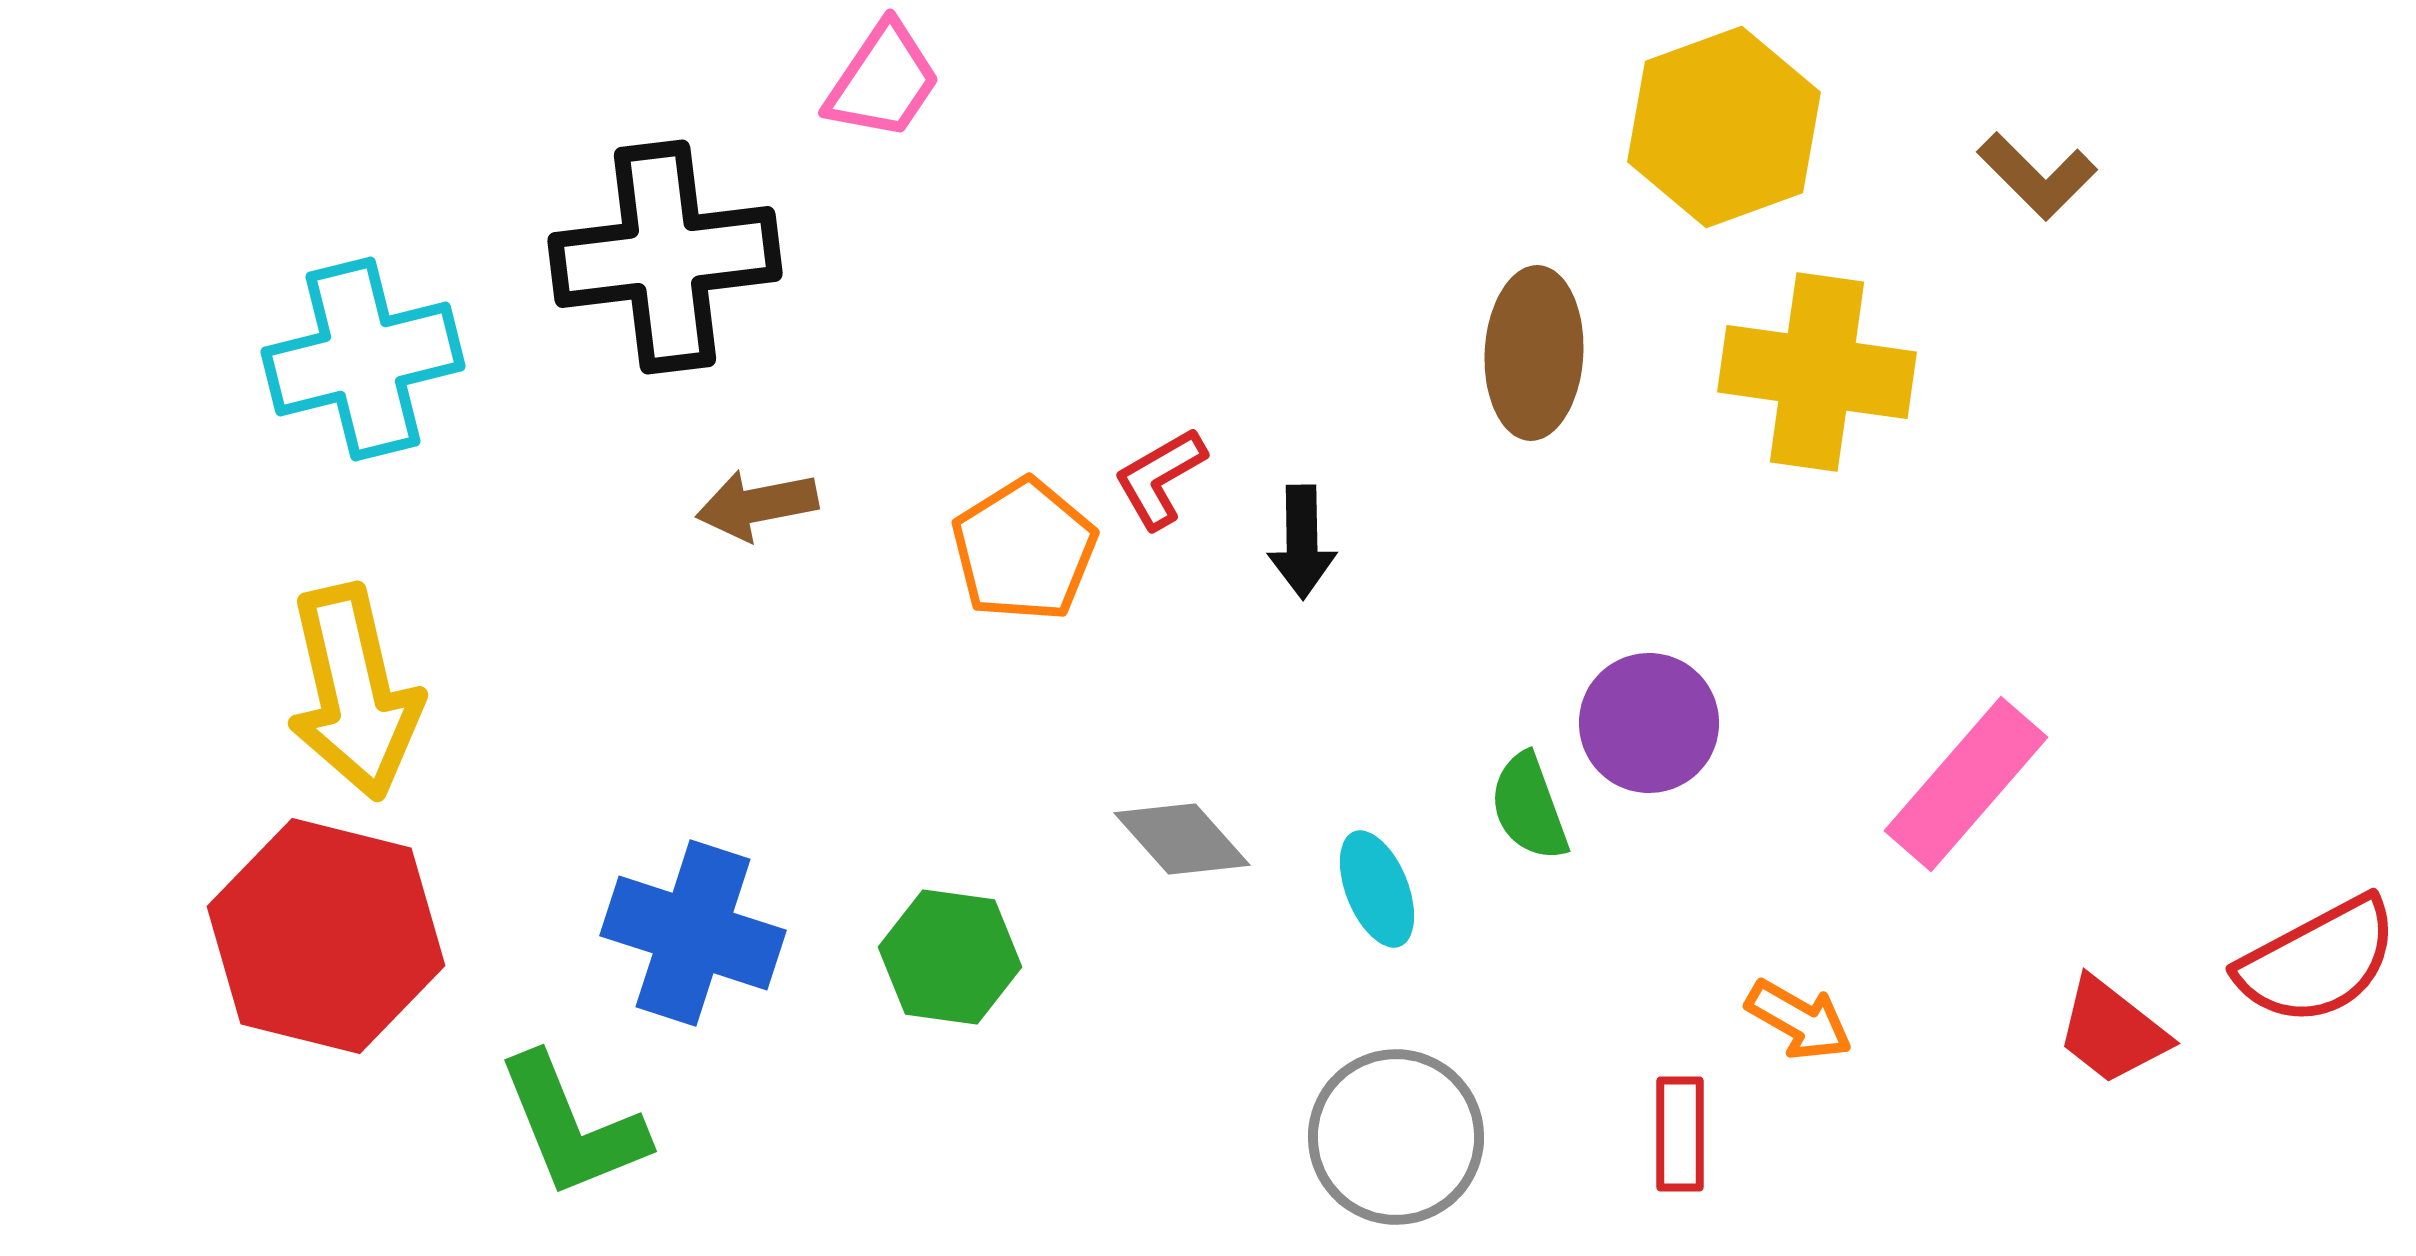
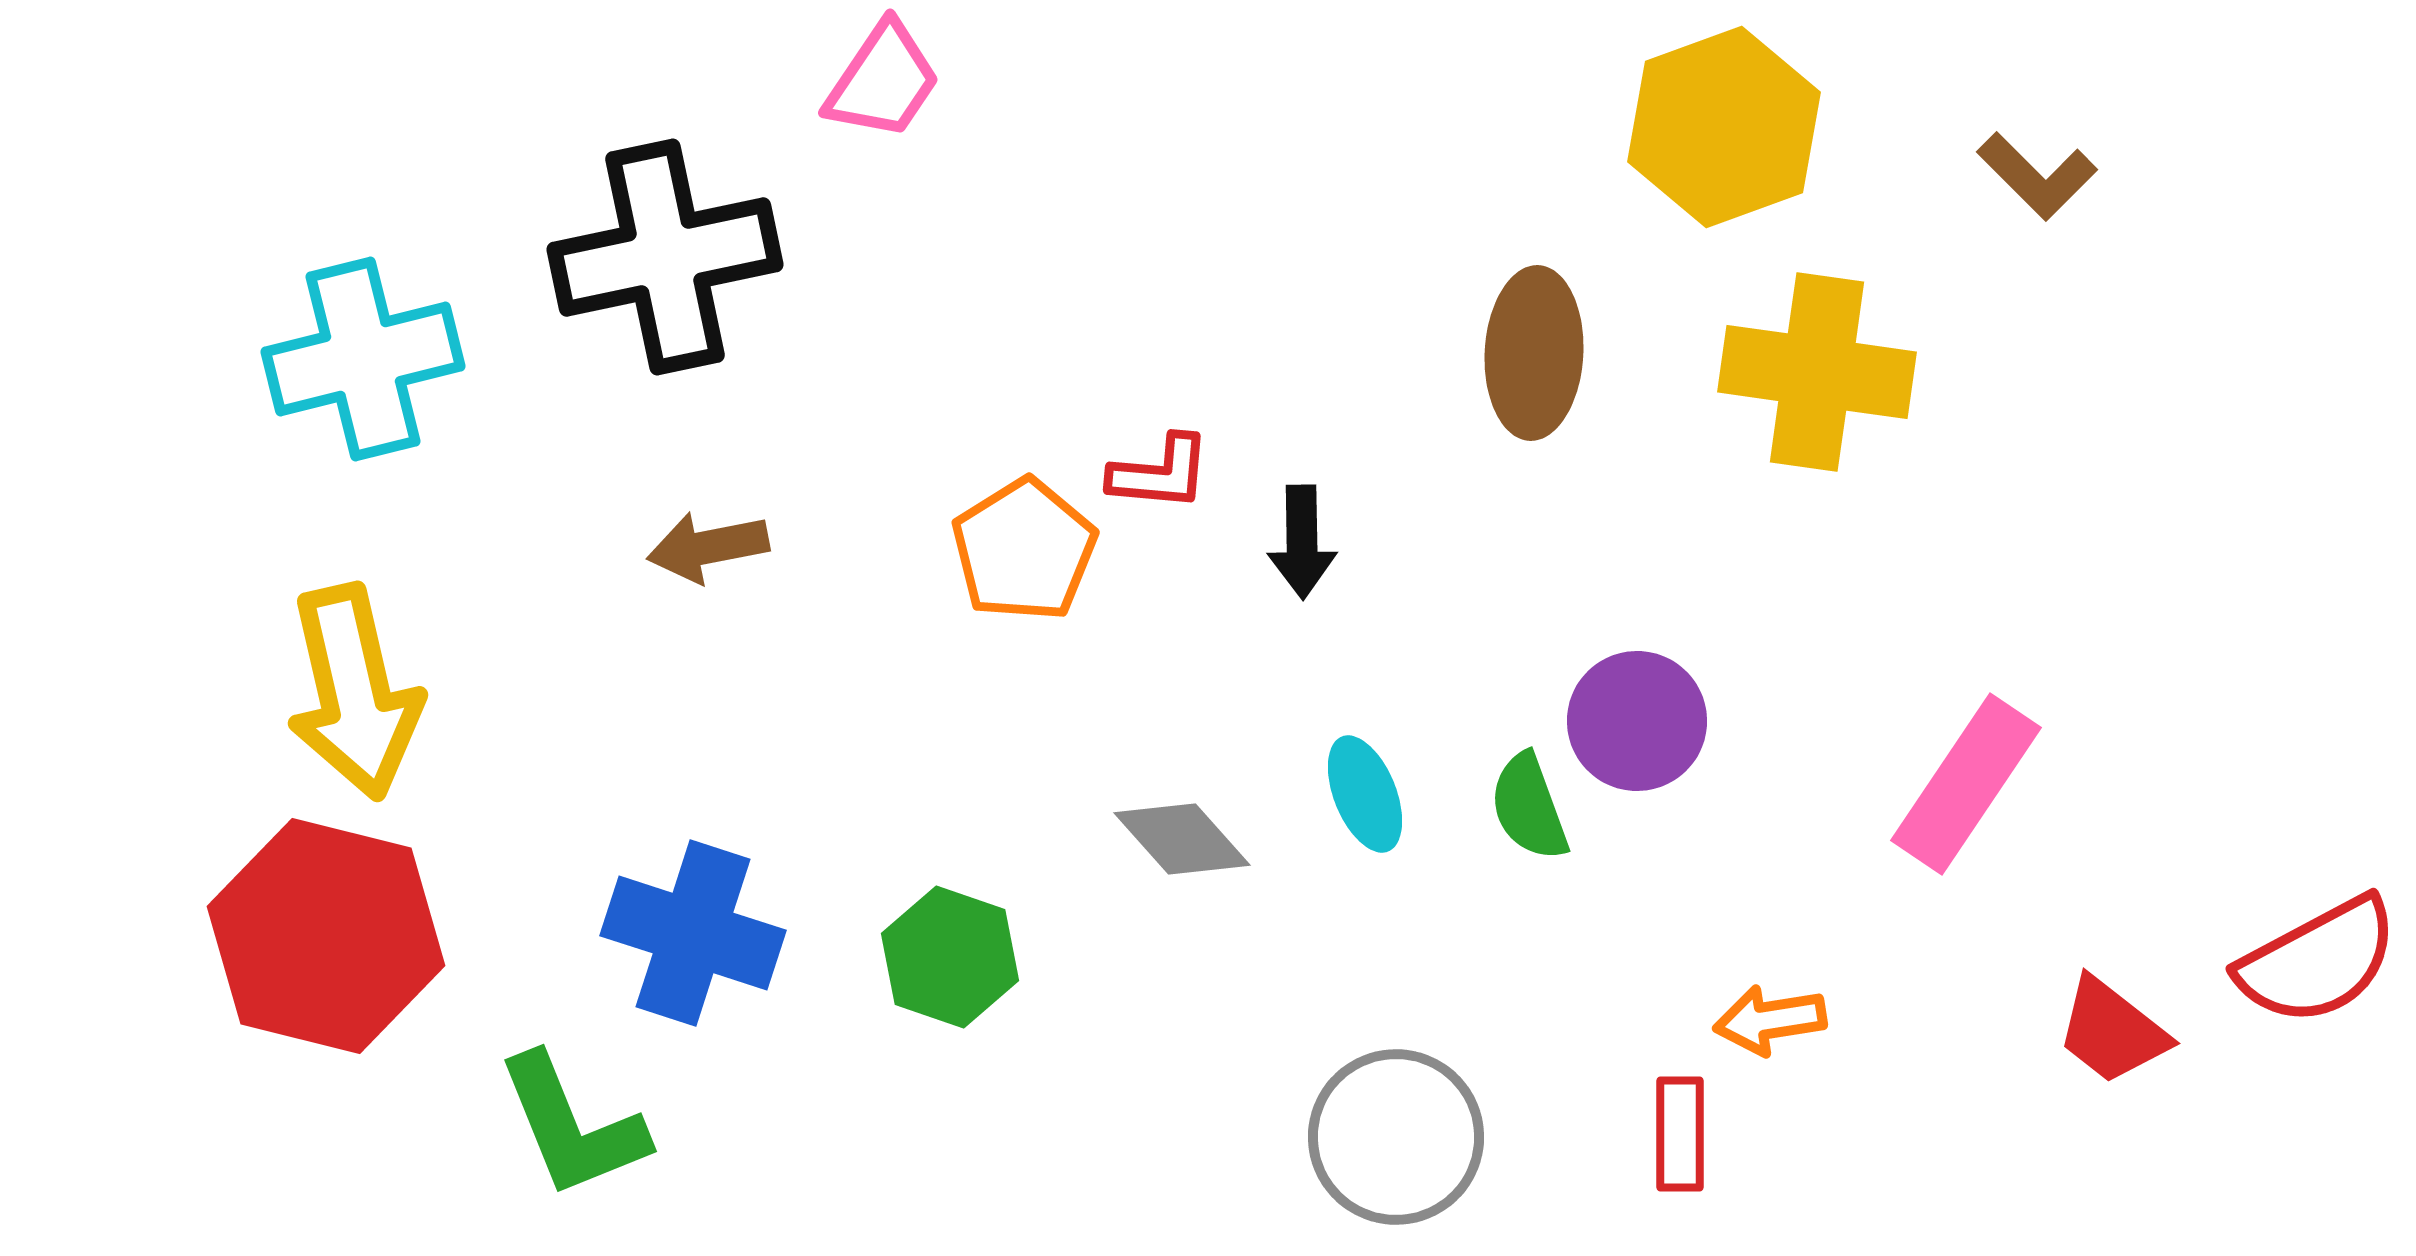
black cross: rotated 5 degrees counterclockwise
red L-shape: moved 5 px up; rotated 145 degrees counterclockwise
brown arrow: moved 49 px left, 42 px down
purple circle: moved 12 px left, 2 px up
pink rectangle: rotated 7 degrees counterclockwise
cyan ellipse: moved 12 px left, 95 px up
green hexagon: rotated 11 degrees clockwise
orange arrow: moved 29 px left; rotated 141 degrees clockwise
